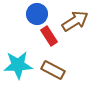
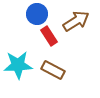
brown arrow: moved 1 px right
